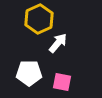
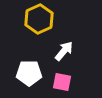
white arrow: moved 6 px right, 8 px down
